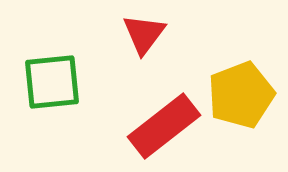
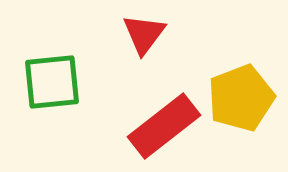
yellow pentagon: moved 3 px down
